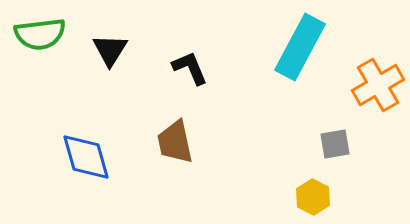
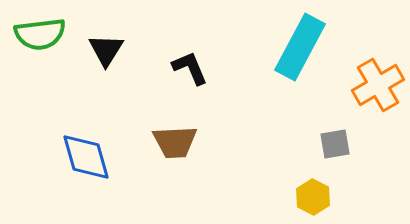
black triangle: moved 4 px left
brown trapezoid: rotated 81 degrees counterclockwise
